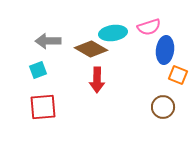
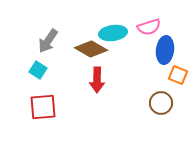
gray arrow: rotated 55 degrees counterclockwise
cyan square: rotated 36 degrees counterclockwise
brown circle: moved 2 px left, 4 px up
